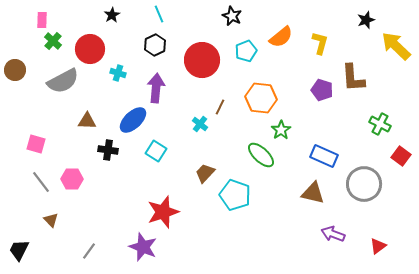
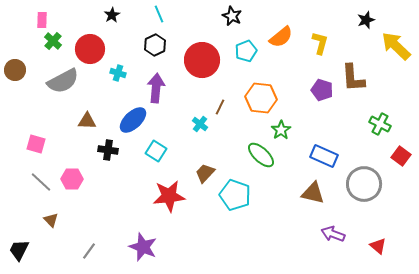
gray line at (41, 182): rotated 10 degrees counterclockwise
red star at (163, 212): moved 6 px right, 16 px up; rotated 12 degrees clockwise
red triangle at (378, 246): rotated 42 degrees counterclockwise
